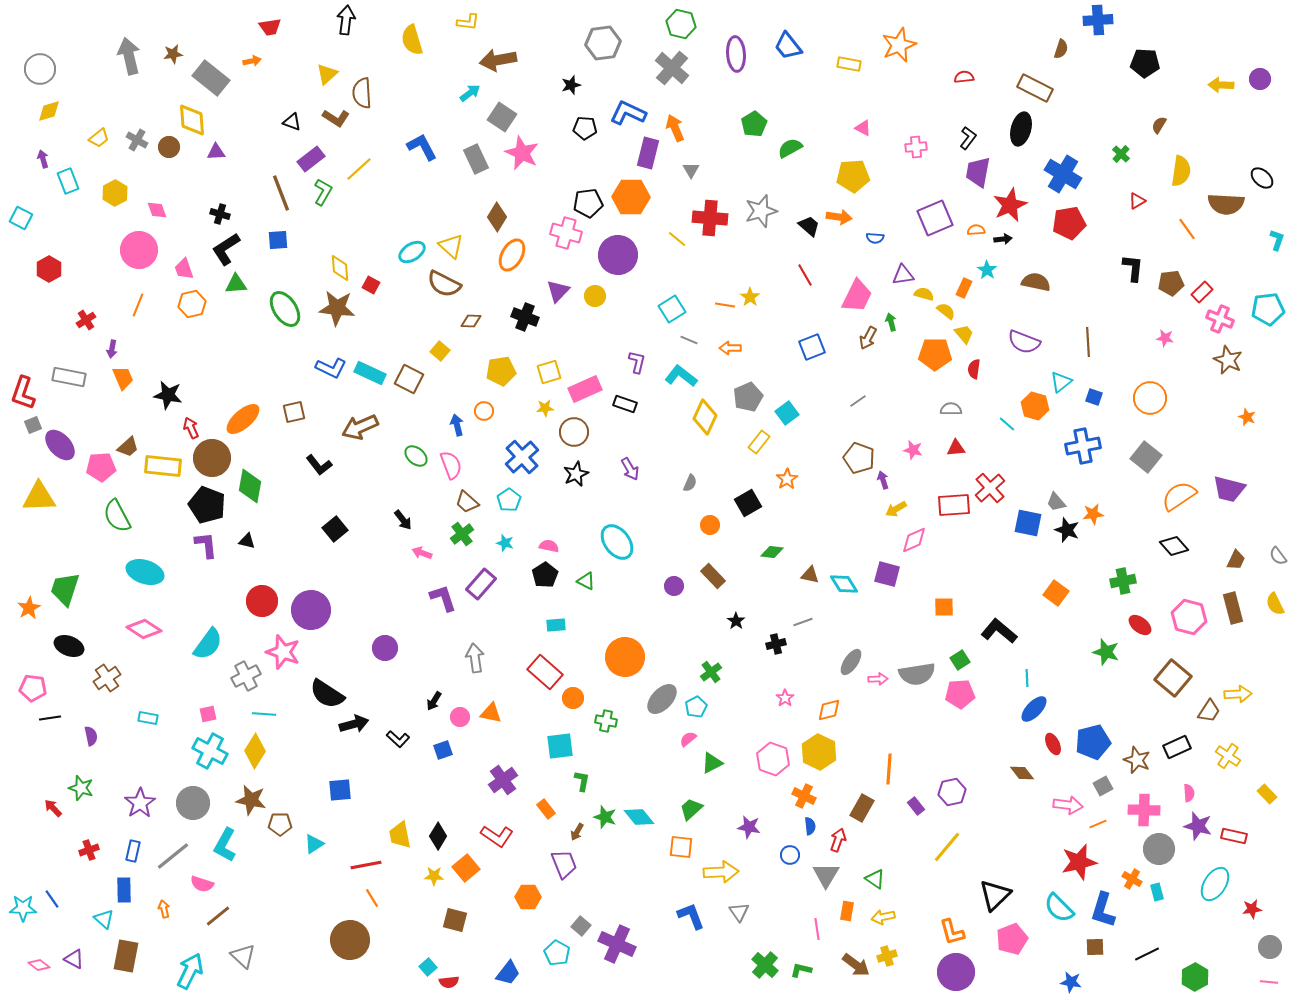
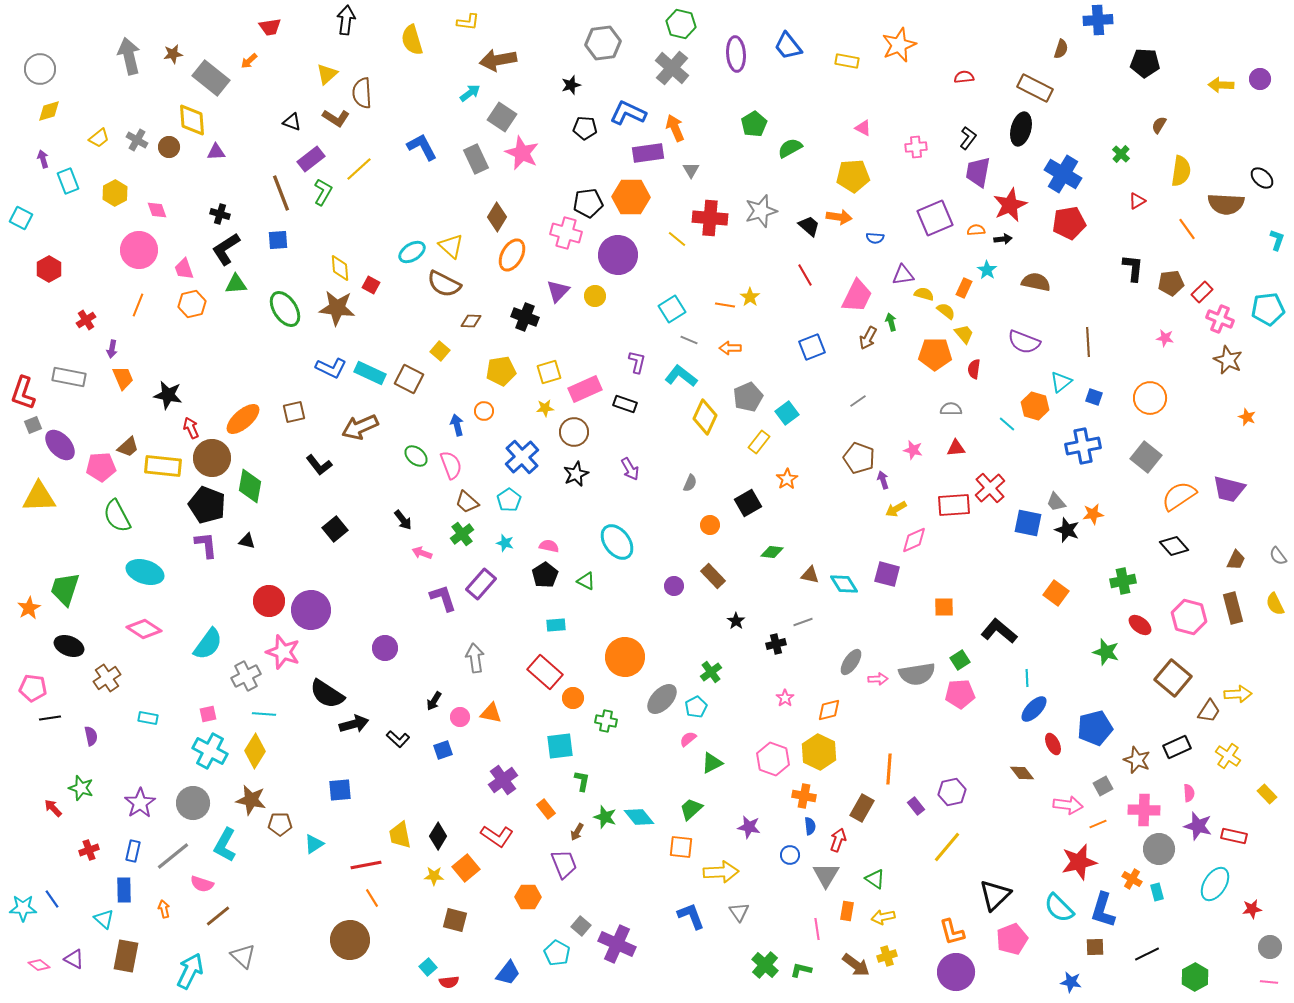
orange arrow at (252, 61): moved 3 px left; rotated 150 degrees clockwise
yellow rectangle at (849, 64): moved 2 px left, 3 px up
purple rectangle at (648, 153): rotated 68 degrees clockwise
red circle at (262, 601): moved 7 px right
blue pentagon at (1093, 742): moved 2 px right, 14 px up
orange cross at (804, 796): rotated 15 degrees counterclockwise
